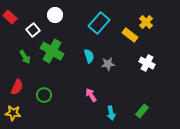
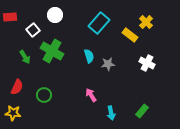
red rectangle: rotated 48 degrees counterclockwise
